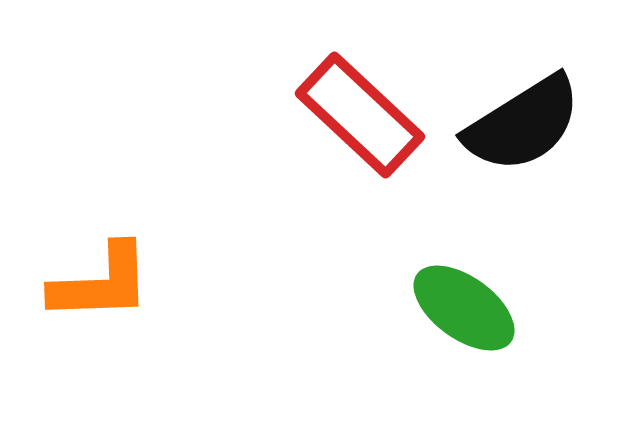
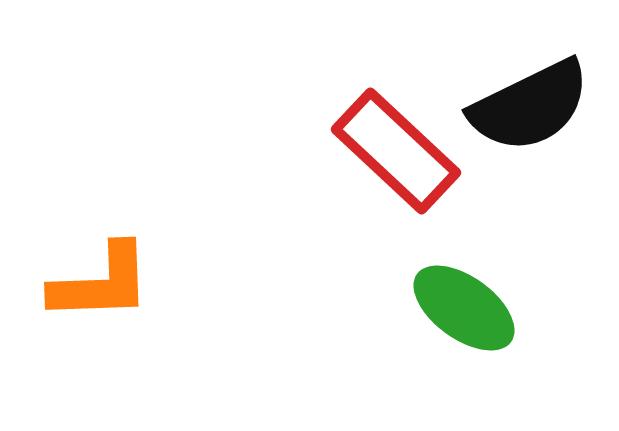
red rectangle: moved 36 px right, 36 px down
black semicircle: moved 7 px right, 18 px up; rotated 6 degrees clockwise
